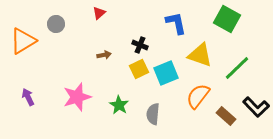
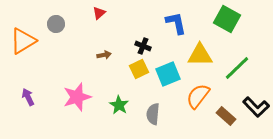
black cross: moved 3 px right, 1 px down
yellow triangle: rotated 20 degrees counterclockwise
cyan square: moved 2 px right, 1 px down
